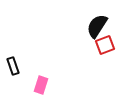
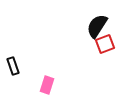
red square: moved 1 px up
pink rectangle: moved 6 px right
